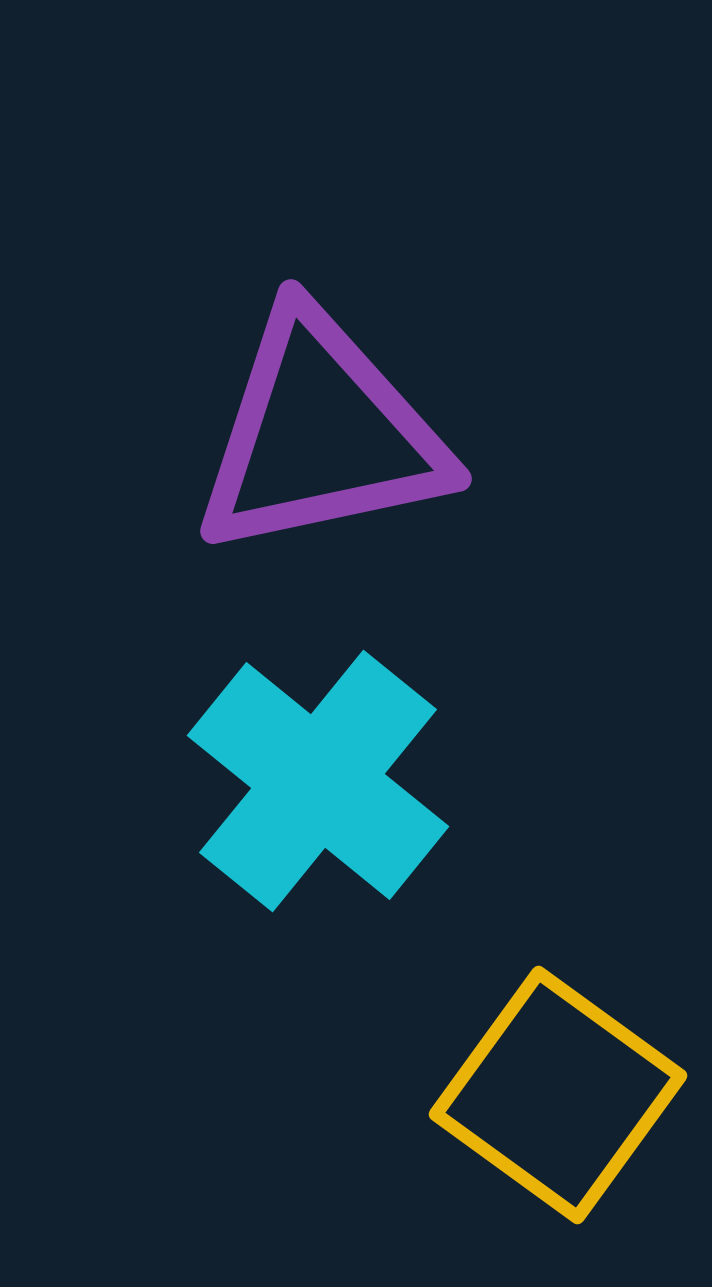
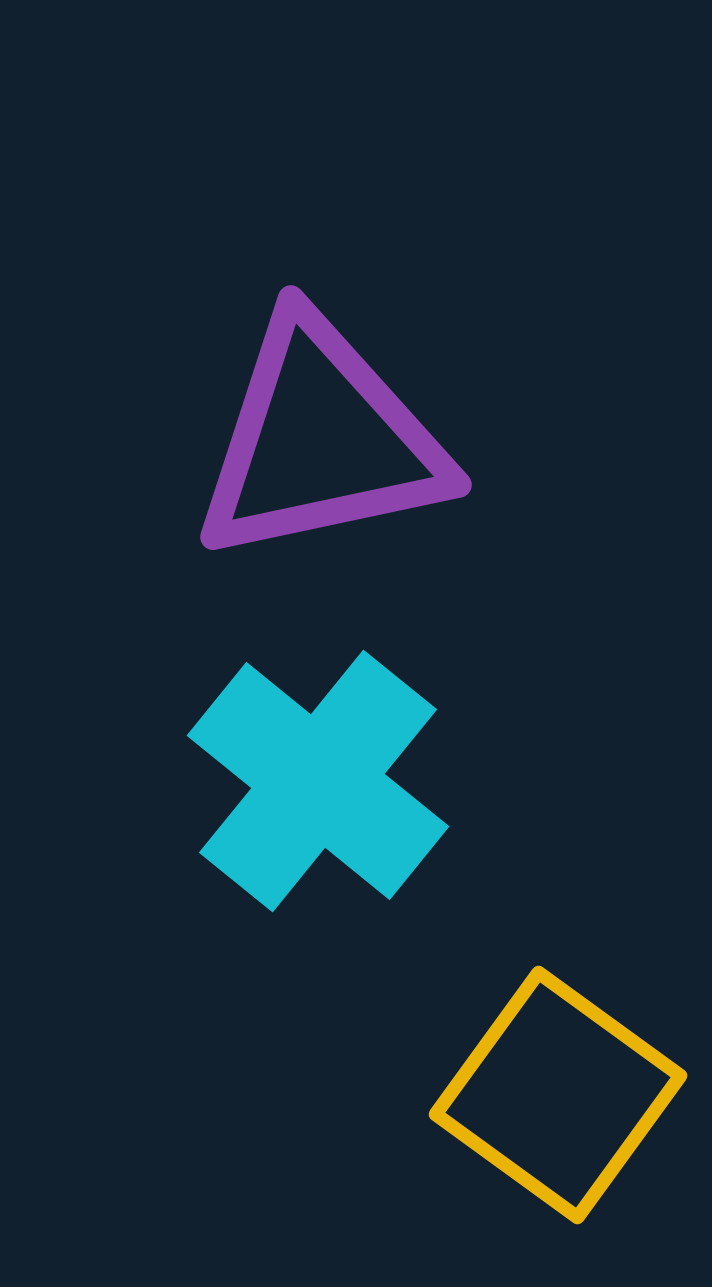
purple triangle: moved 6 px down
